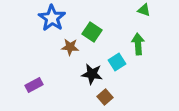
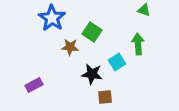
brown square: rotated 35 degrees clockwise
